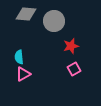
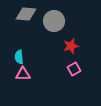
pink triangle: rotated 28 degrees clockwise
